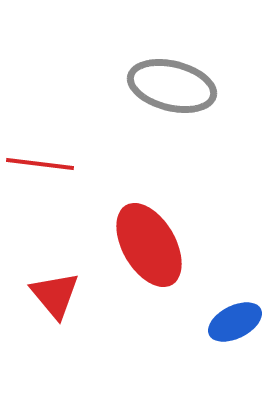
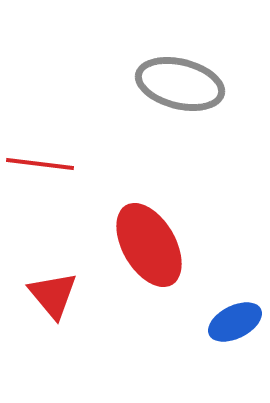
gray ellipse: moved 8 px right, 2 px up
red triangle: moved 2 px left
